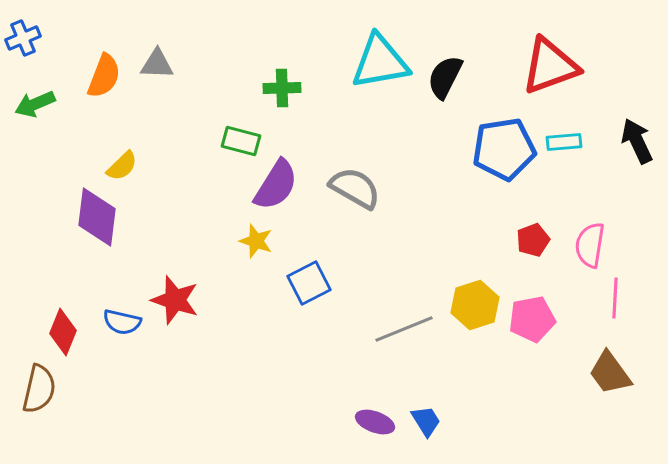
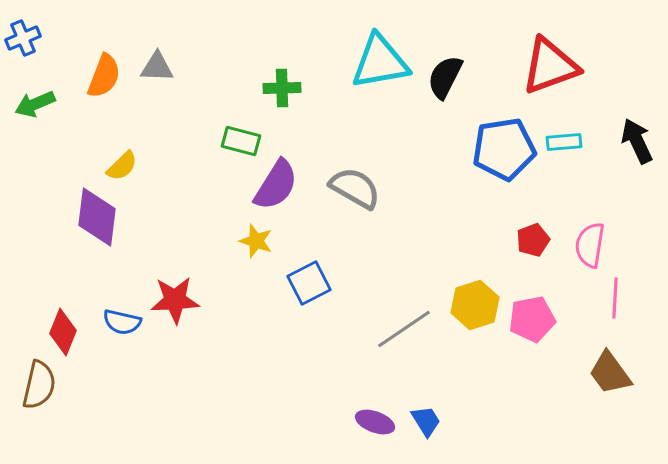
gray triangle: moved 3 px down
red star: rotated 21 degrees counterclockwise
gray line: rotated 12 degrees counterclockwise
brown semicircle: moved 4 px up
